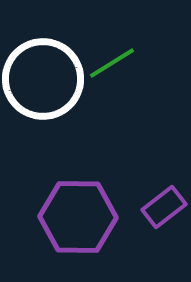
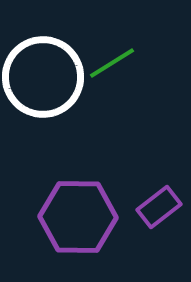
white circle: moved 2 px up
purple rectangle: moved 5 px left
